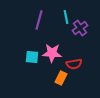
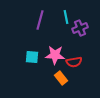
purple line: moved 1 px right
purple cross: rotated 14 degrees clockwise
pink star: moved 3 px right, 2 px down
red semicircle: moved 2 px up
orange rectangle: rotated 64 degrees counterclockwise
